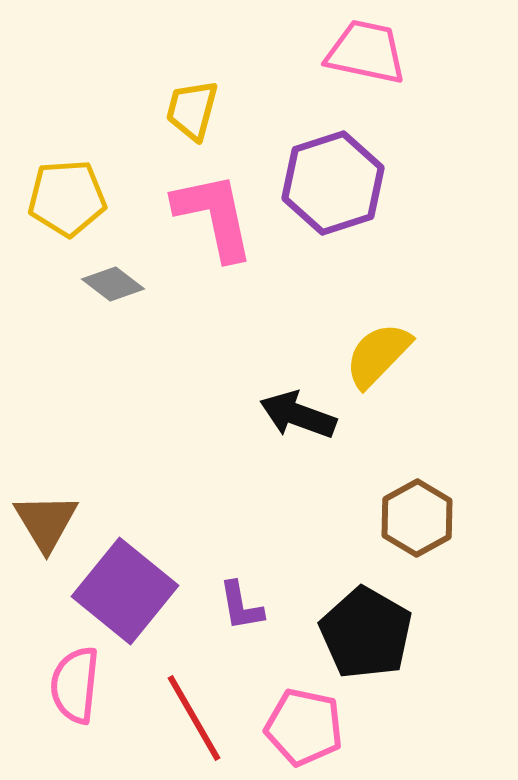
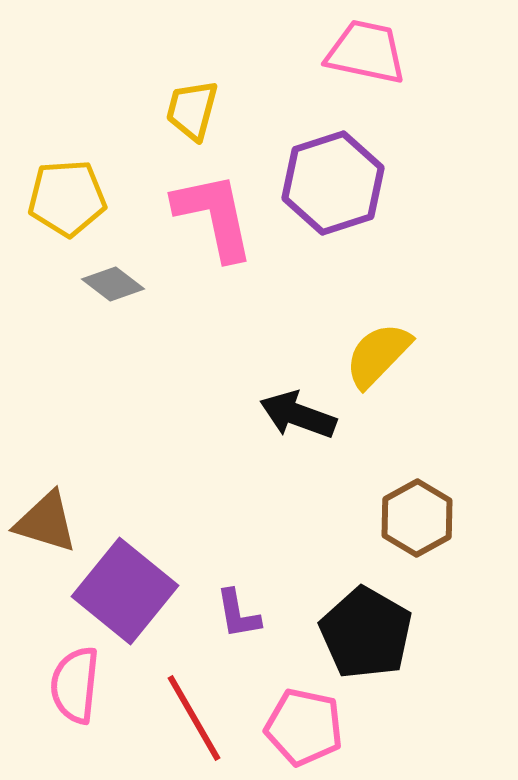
brown triangle: rotated 42 degrees counterclockwise
purple L-shape: moved 3 px left, 8 px down
